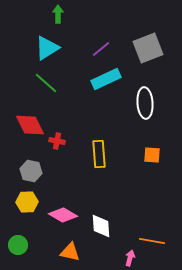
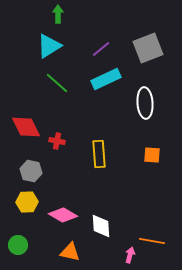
cyan triangle: moved 2 px right, 2 px up
green line: moved 11 px right
red diamond: moved 4 px left, 2 px down
pink arrow: moved 3 px up
